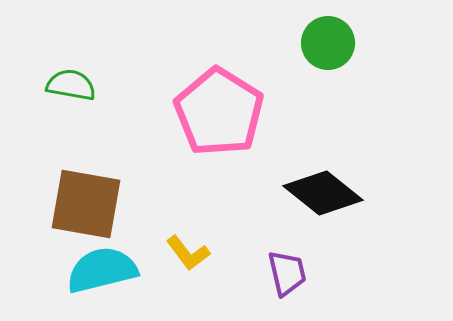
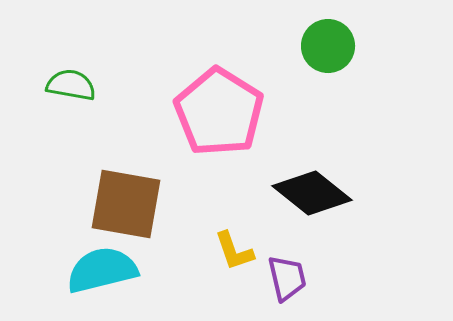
green circle: moved 3 px down
black diamond: moved 11 px left
brown square: moved 40 px right
yellow L-shape: moved 46 px right, 2 px up; rotated 18 degrees clockwise
purple trapezoid: moved 5 px down
